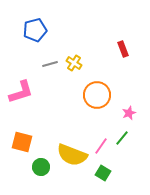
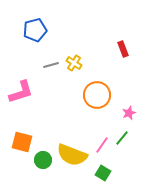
gray line: moved 1 px right, 1 px down
pink line: moved 1 px right, 1 px up
green circle: moved 2 px right, 7 px up
